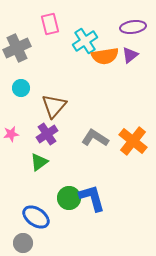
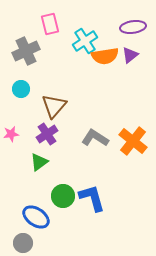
gray cross: moved 9 px right, 3 px down
cyan circle: moved 1 px down
green circle: moved 6 px left, 2 px up
